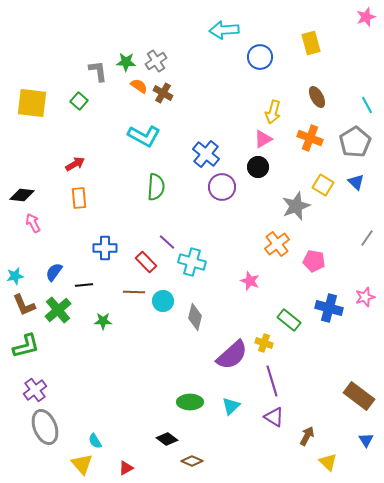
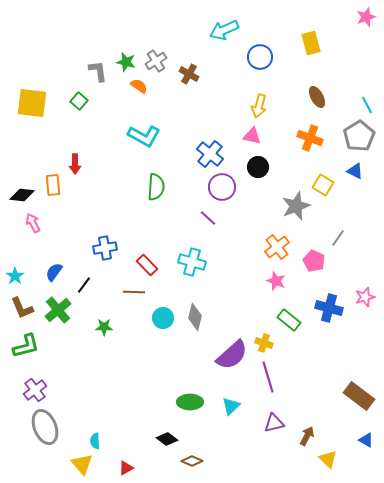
cyan arrow at (224, 30): rotated 20 degrees counterclockwise
green star at (126, 62): rotated 12 degrees clockwise
brown cross at (163, 93): moved 26 px right, 19 px up
yellow arrow at (273, 112): moved 14 px left, 6 px up
pink triangle at (263, 139): moved 11 px left, 3 px up; rotated 42 degrees clockwise
gray pentagon at (355, 142): moved 4 px right, 6 px up
blue cross at (206, 154): moved 4 px right
red arrow at (75, 164): rotated 120 degrees clockwise
blue triangle at (356, 182): moved 1 px left, 11 px up; rotated 18 degrees counterclockwise
orange rectangle at (79, 198): moved 26 px left, 13 px up
gray line at (367, 238): moved 29 px left
purple line at (167, 242): moved 41 px right, 24 px up
orange cross at (277, 244): moved 3 px down
blue cross at (105, 248): rotated 10 degrees counterclockwise
pink pentagon at (314, 261): rotated 15 degrees clockwise
red rectangle at (146, 262): moved 1 px right, 3 px down
cyan star at (15, 276): rotated 24 degrees counterclockwise
pink star at (250, 281): moved 26 px right
black line at (84, 285): rotated 48 degrees counterclockwise
cyan circle at (163, 301): moved 17 px down
brown L-shape at (24, 305): moved 2 px left, 3 px down
green star at (103, 321): moved 1 px right, 6 px down
purple line at (272, 381): moved 4 px left, 4 px up
purple triangle at (274, 417): moved 6 px down; rotated 45 degrees counterclockwise
blue triangle at (366, 440): rotated 28 degrees counterclockwise
cyan semicircle at (95, 441): rotated 28 degrees clockwise
yellow triangle at (328, 462): moved 3 px up
